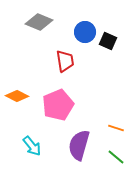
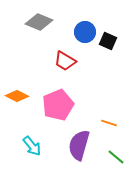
red trapezoid: rotated 130 degrees clockwise
orange line: moved 7 px left, 5 px up
